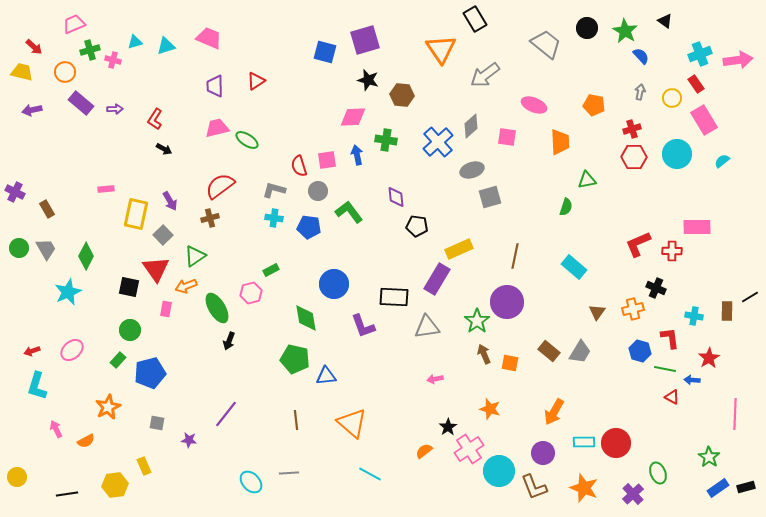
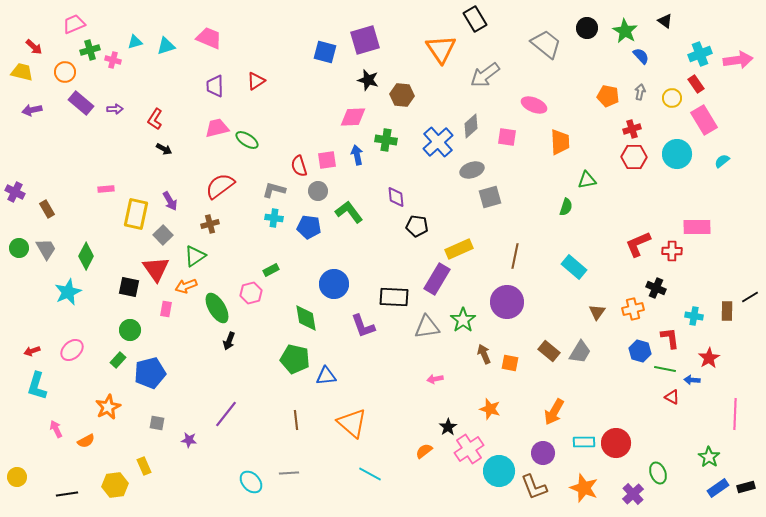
orange pentagon at (594, 105): moved 14 px right, 9 px up
brown cross at (210, 218): moved 6 px down
green star at (477, 321): moved 14 px left, 1 px up
